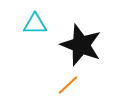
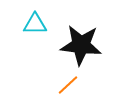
black star: rotated 15 degrees counterclockwise
